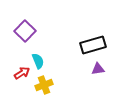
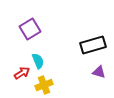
purple square: moved 5 px right, 2 px up; rotated 15 degrees clockwise
purple triangle: moved 1 px right, 3 px down; rotated 24 degrees clockwise
